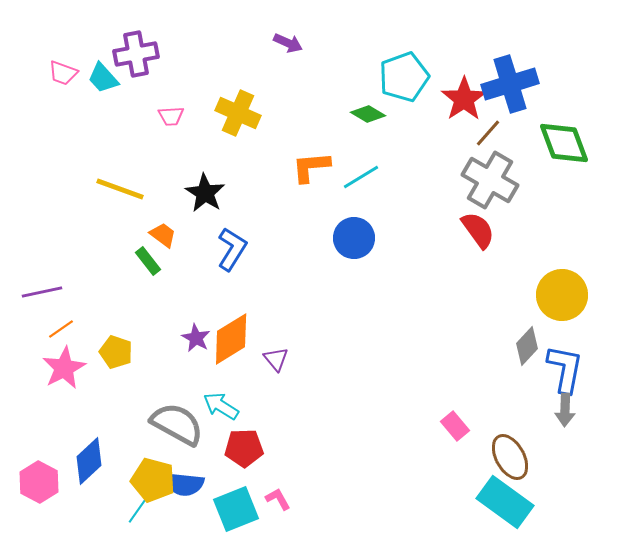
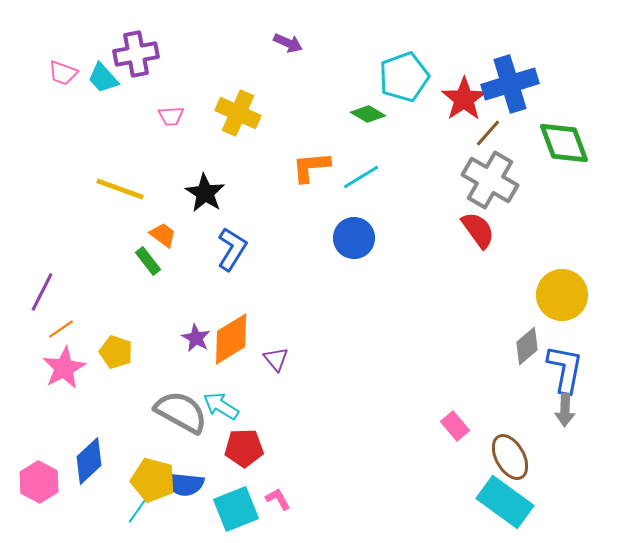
purple line at (42, 292): rotated 51 degrees counterclockwise
gray diamond at (527, 346): rotated 6 degrees clockwise
gray semicircle at (177, 424): moved 4 px right, 12 px up
